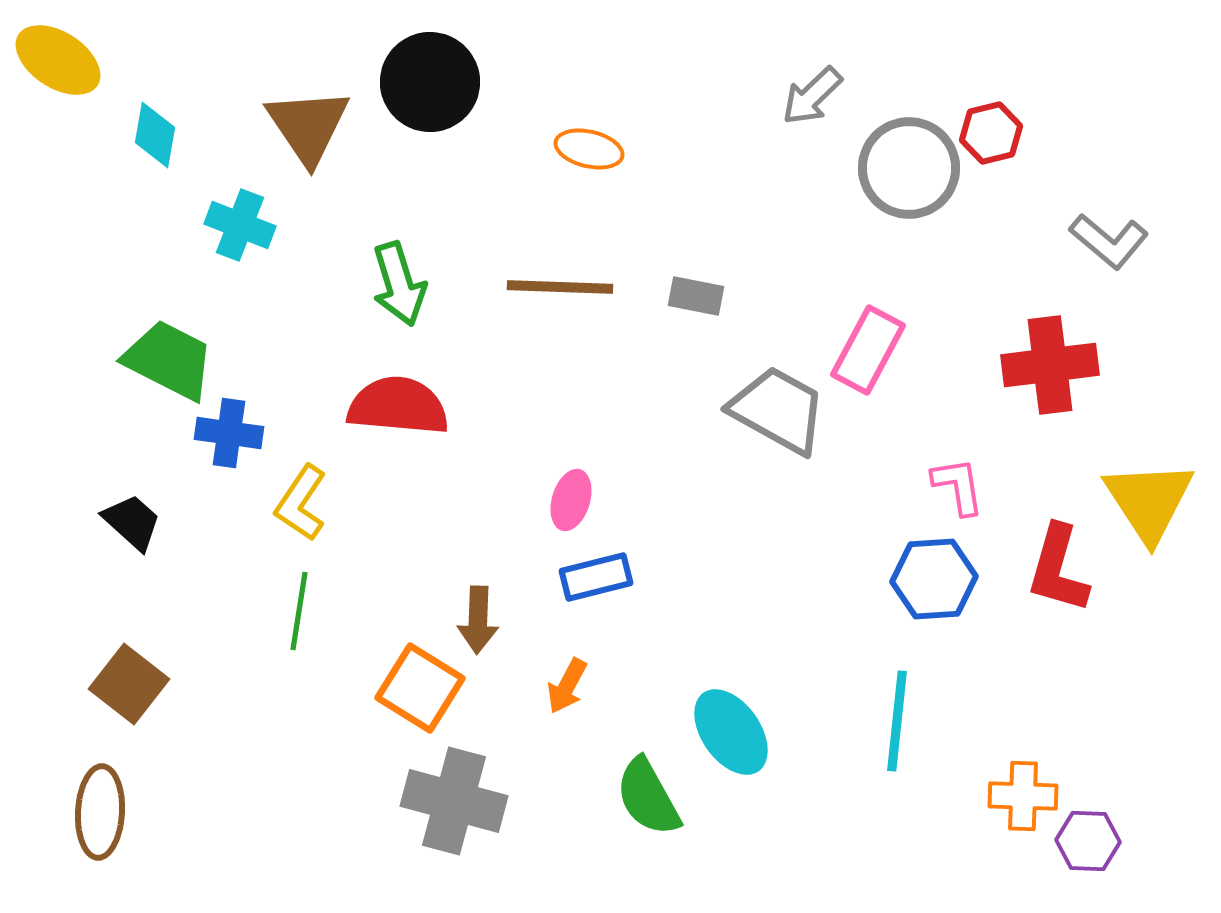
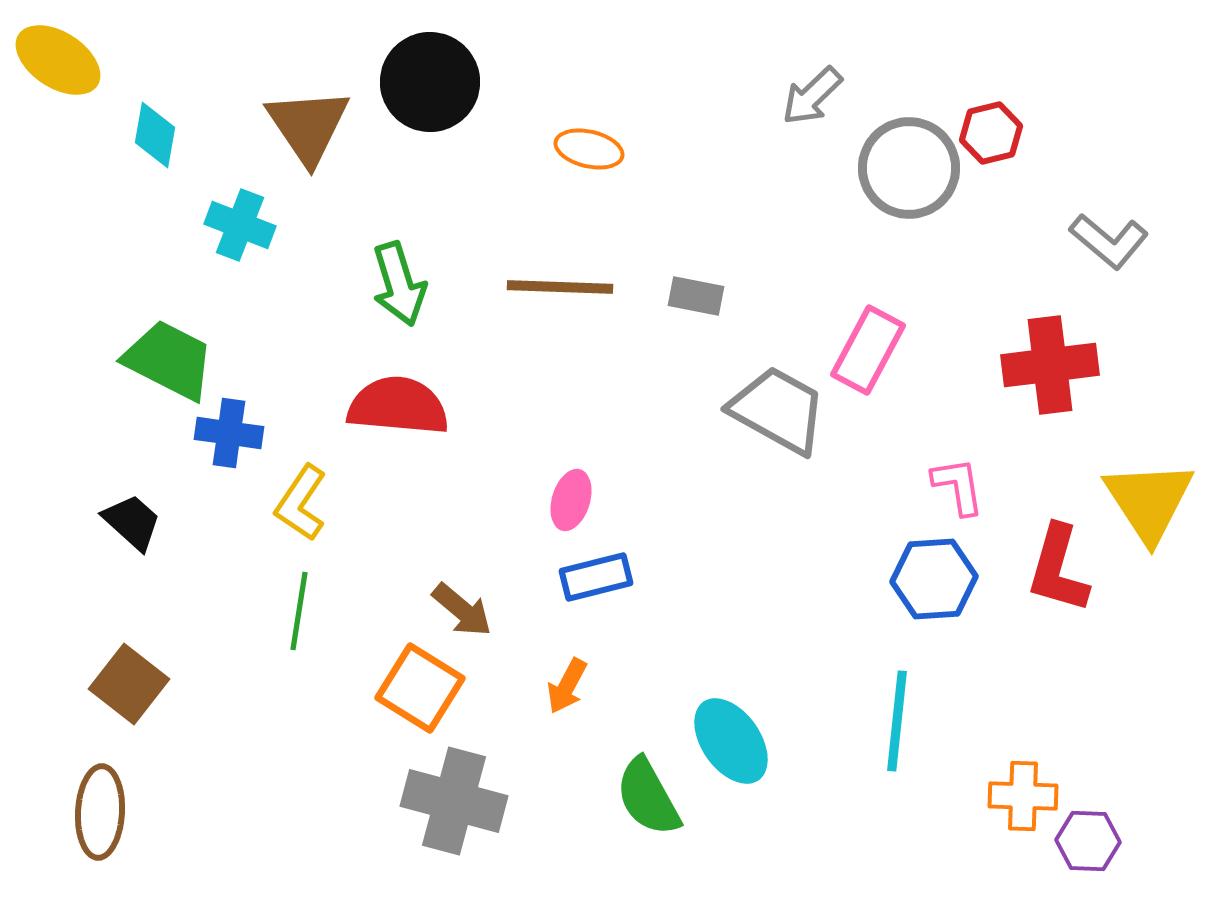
brown arrow: moved 16 px left, 10 px up; rotated 52 degrees counterclockwise
cyan ellipse: moved 9 px down
